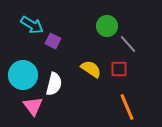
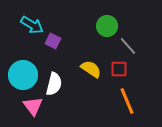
gray line: moved 2 px down
orange line: moved 6 px up
